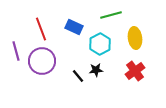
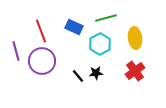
green line: moved 5 px left, 3 px down
red line: moved 2 px down
black star: moved 3 px down
